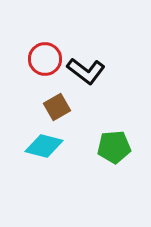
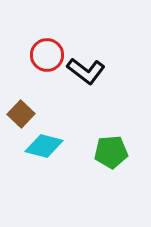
red circle: moved 2 px right, 4 px up
brown square: moved 36 px left, 7 px down; rotated 16 degrees counterclockwise
green pentagon: moved 3 px left, 5 px down
